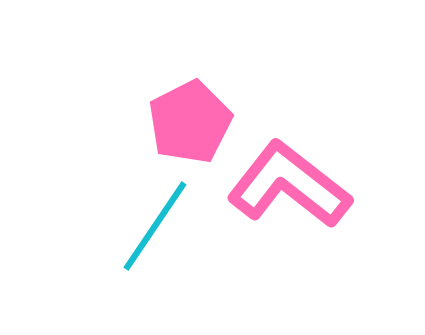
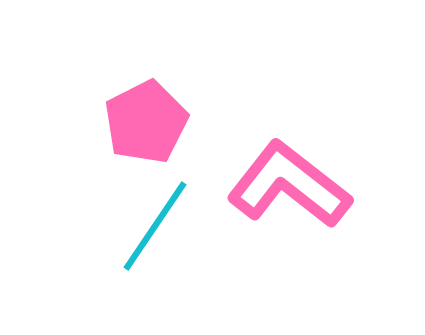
pink pentagon: moved 44 px left
